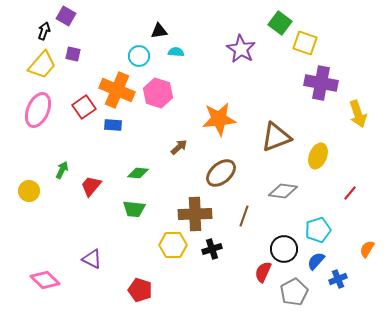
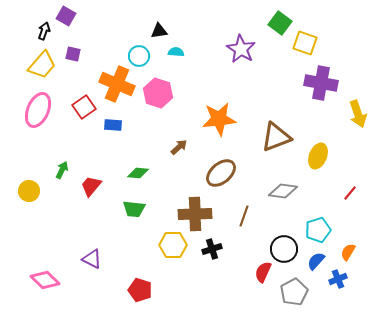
orange cross at (117, 90): moved 6 px up
orange semicircle at (367, 249): moved 19 px left, 3 px down
